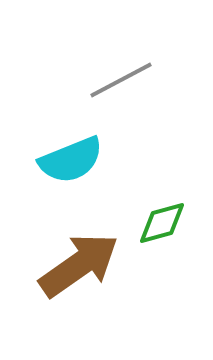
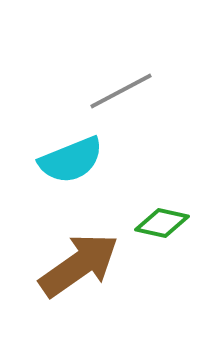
gray line: moved 11 px down
green diamond: rotated 28 degrees clockwise
